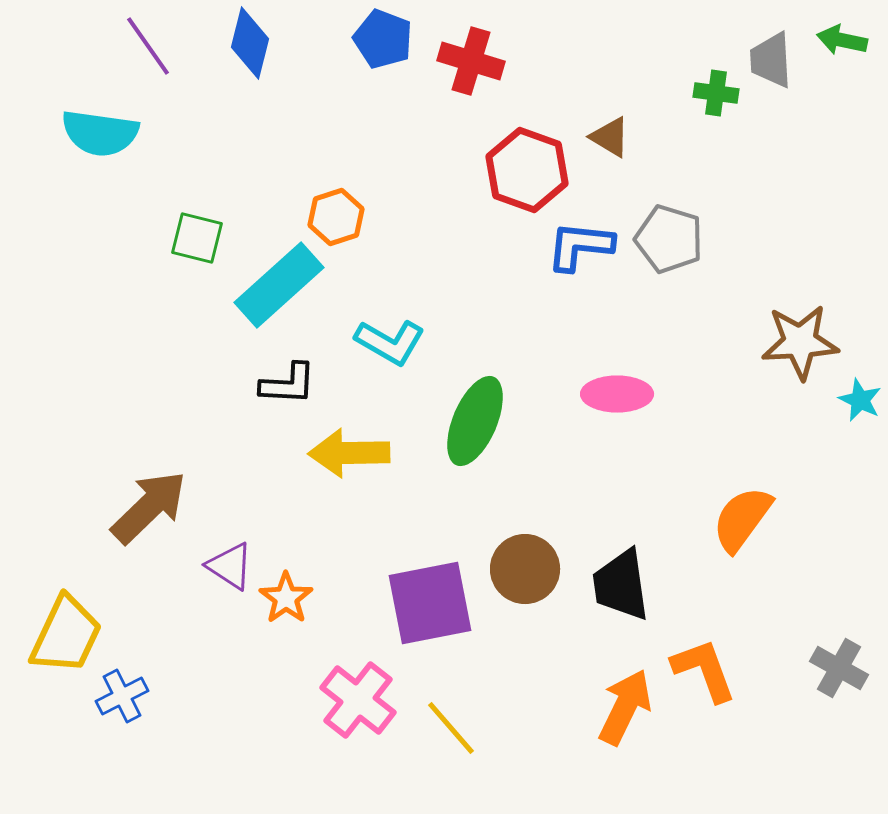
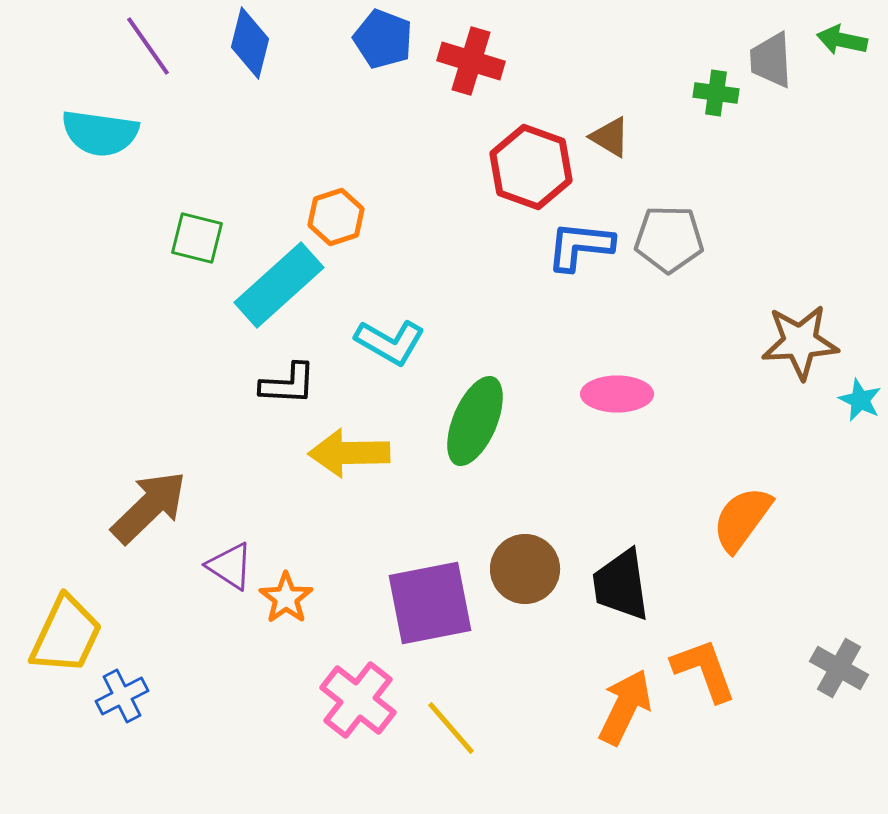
red hexagon: moved 4 px right, 3 px up
gray pentagon: rotated 16 degrees counterclockwise
